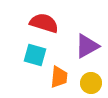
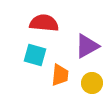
red semicircle: rotated 12 degrees counterclockwise
orange trapezoid: moved 1 px right, 2 px up
yellow circle: moved 1 px right
